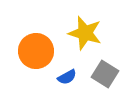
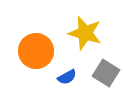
gray square: moved 1 px right, 1 px up
